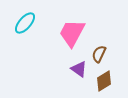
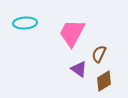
cyan ellipse: rotated 45 degrees clockwise
